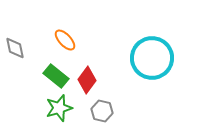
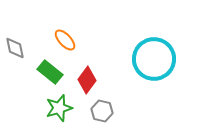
cyan circle: moved 2 px right, 1 px down
green rectangle: moved 6 px left, 4 px up
